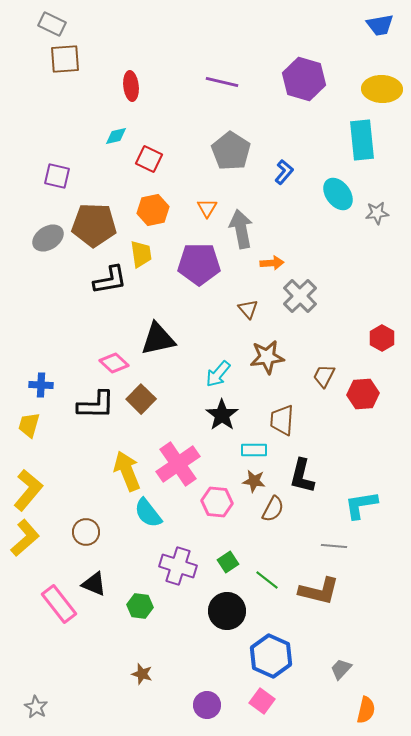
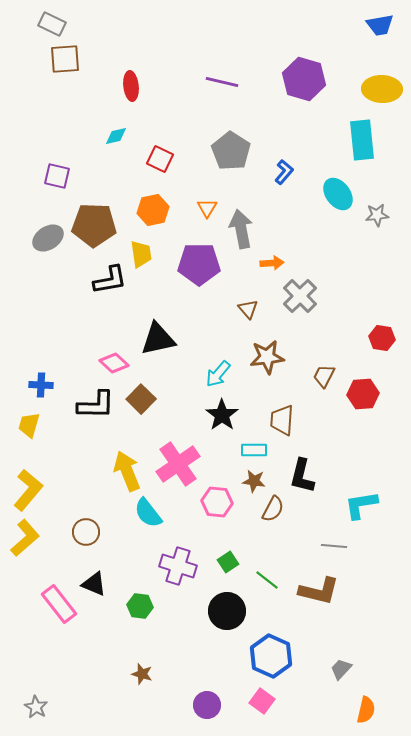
red square at (149, 159): moved 11 px right
gray star at (377, 213): moved 2 px down
red hexagon at (382, 338): rotated 20 degrees counterclockwise
